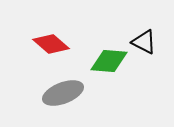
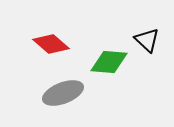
black triangle: moved 3 px right, 2 px up; rotated 16 degrees clockwise
green diamond: moved 1 px down
